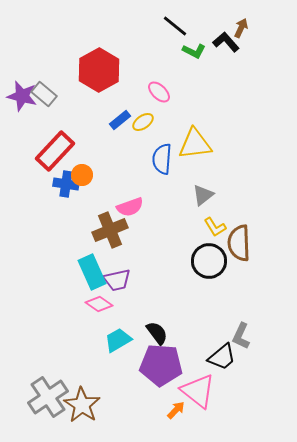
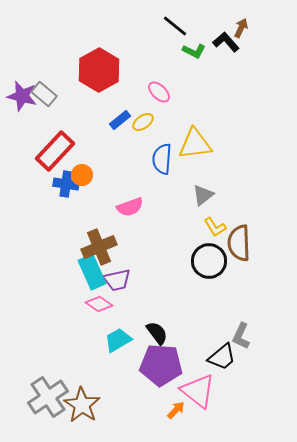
brown cross: moved 11 px left, 17 px down
